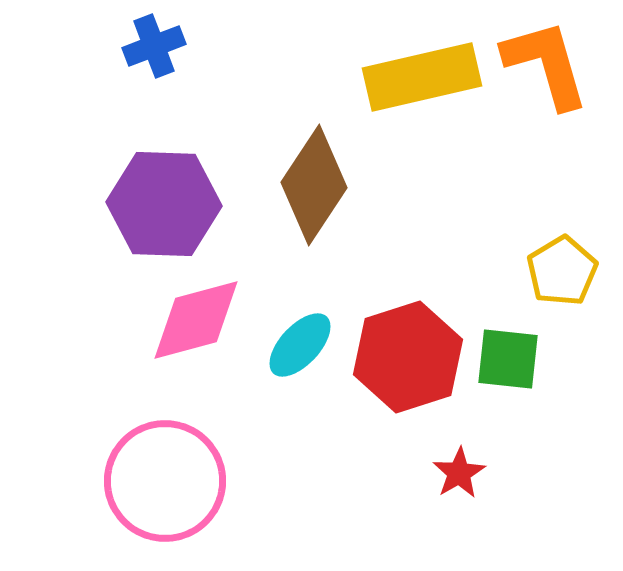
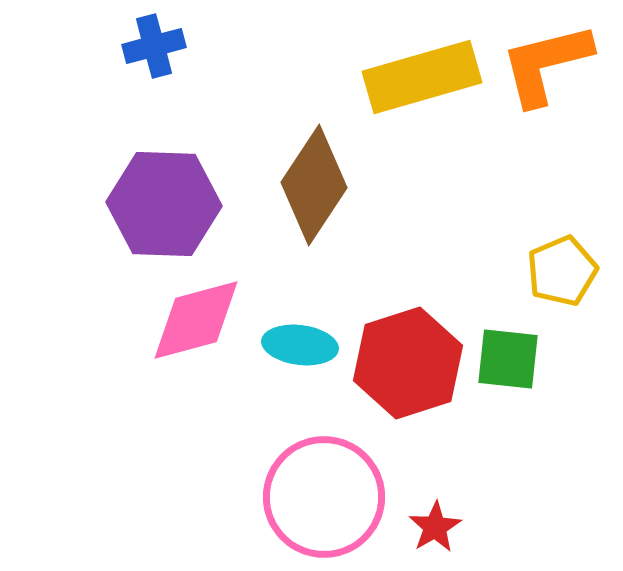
blue cross: rotated 6 degrees clockwise
orange L-shape: rotated 88 degrees counterclockwise
yellow rectangle: rotated 3 degrees counterclockwise
yellow pentagon: rotated 8 degrees clockwise
cyan ellipse: rotated 54 degrees clockwise
red hexagon: moved 6 px down
red star: moved 24 px left, 54 px down
pink circle: moved 159 px right, 16 px down
